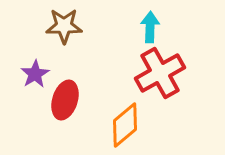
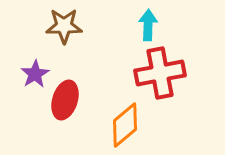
cyan arrow: moved 2 px left, 2 px up
red cross: rotated 18 degrees clockwise
